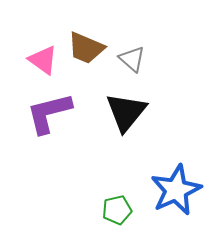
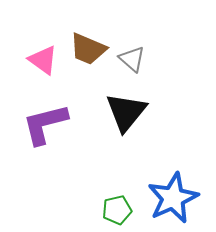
brown trapezoid: moved 2 px right, 1 px down
purple L-shape: moved 4 px left, 11 px down
blue star: moved 3 px left, 8 px down
